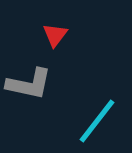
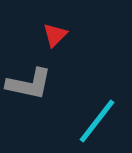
red triangle: rotated 8 degrees clockwise
